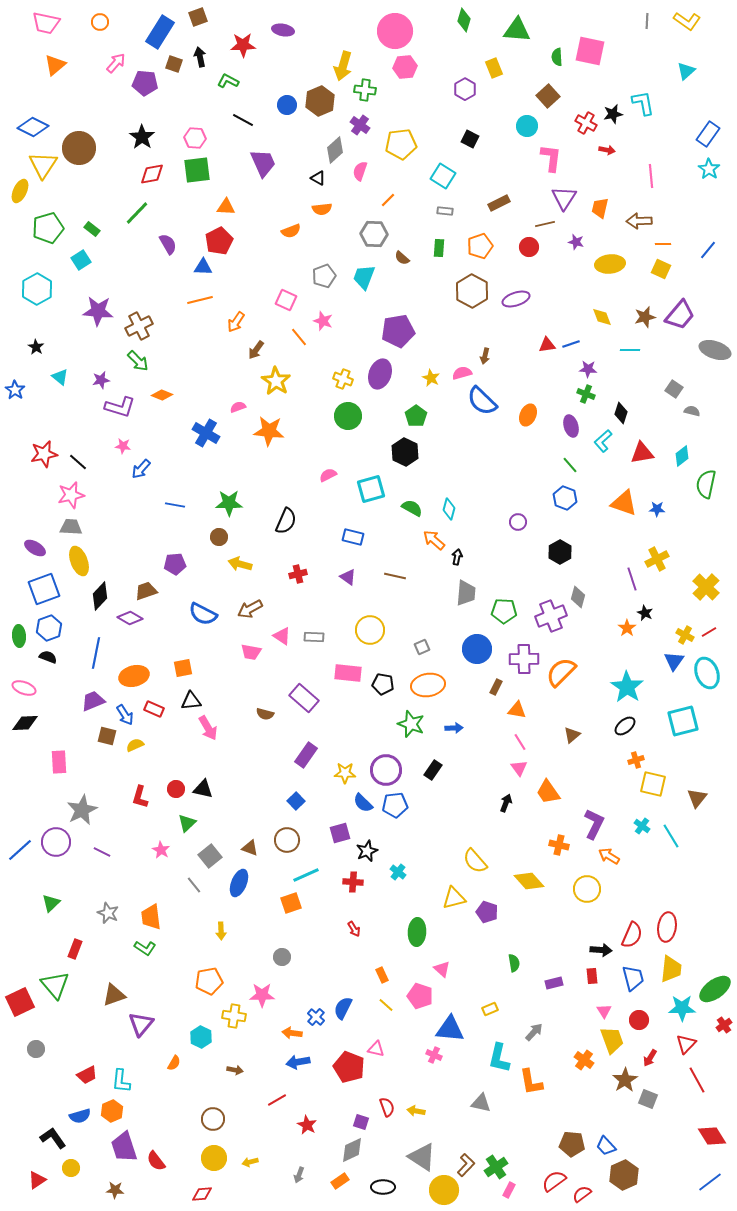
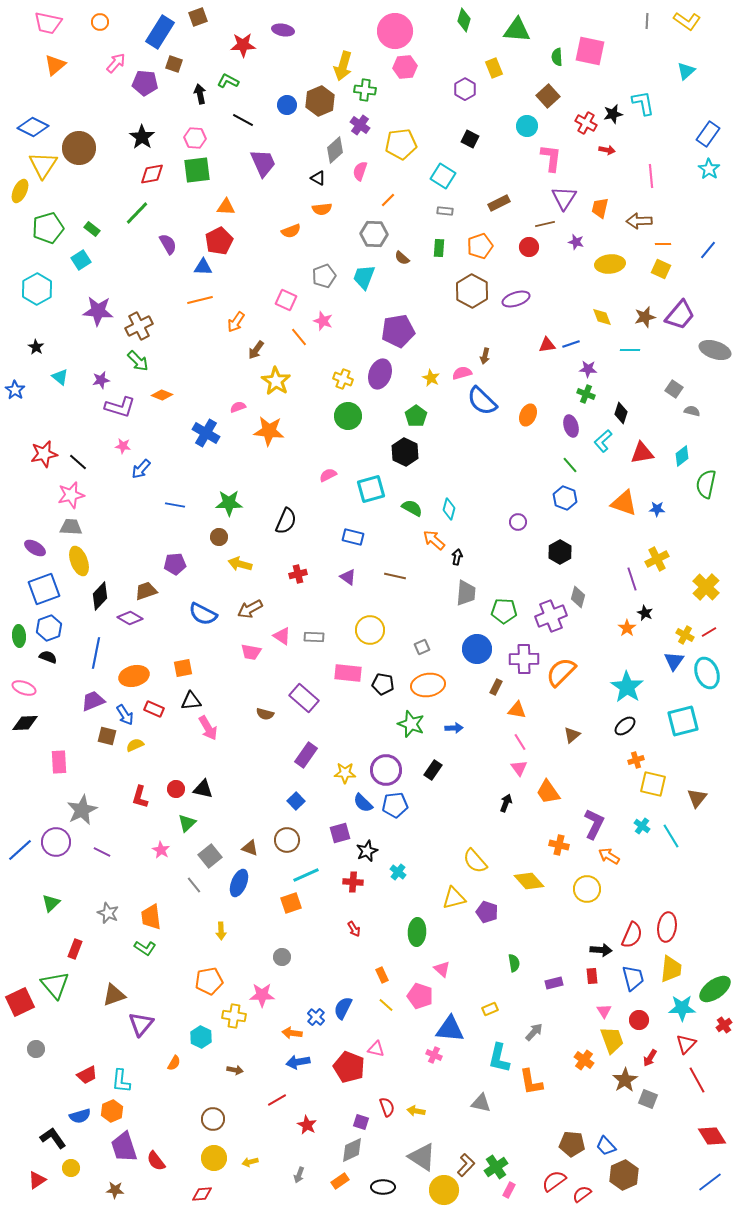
pink trapezoid at (46, 23): moved 2 px right
black arrow at (200, 57): moved 37 px down
